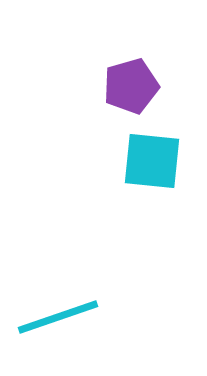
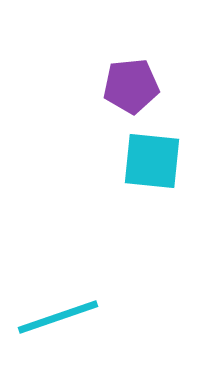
purple pentagon: rotated 10 degrees clockwise
